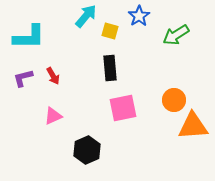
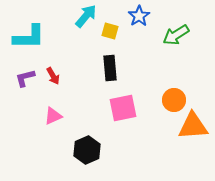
purple L-shape: moved 2 px right
